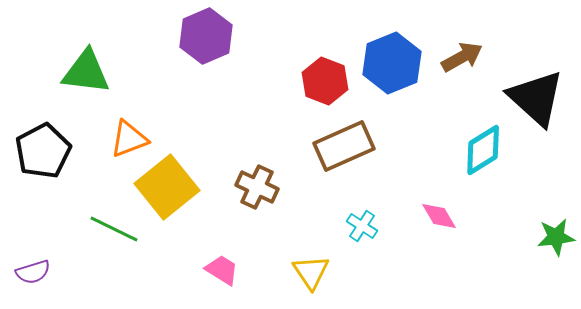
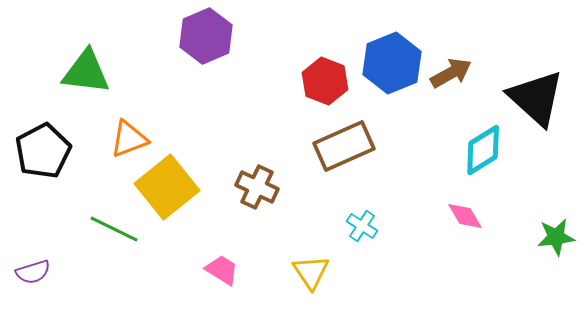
brown arrow: moved 11 px left, 16 px down
pink diamond: moved 26 px right
